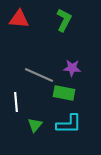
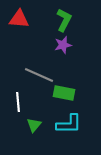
purple star: moved 9 px left, 23 px up; rotated 18 degrees counterclockwise
white line: moved 2 px right
green triangle: moved 1 px left
